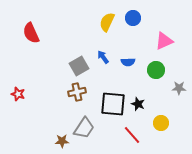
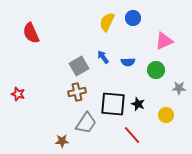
yellow circle: moved 5 px right, 8 px up
gray trapezoid: moved 2 px right, 5 px up
